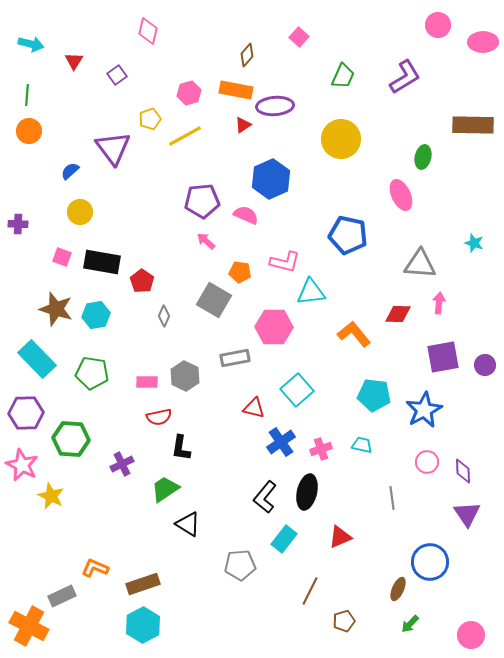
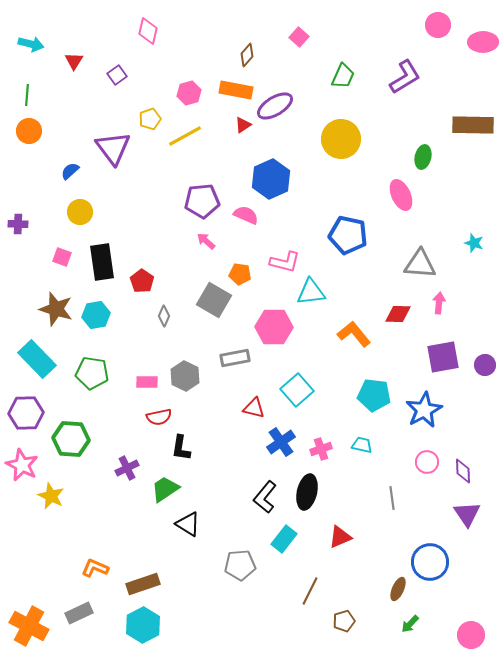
purple ellipse at (275, 106): rotated 27 degrees counterclockwise
black rectangle at (102, 262): rotated 72 degrees clockwise
orange pentagon at (240, 272): moved 2 px down
purple cross at (122, 464): moved 5 px right, 4 px down
gray rectangle at (62, 596): moved 17 px right, 17 px down
